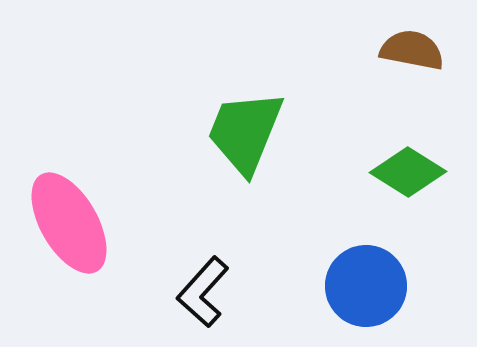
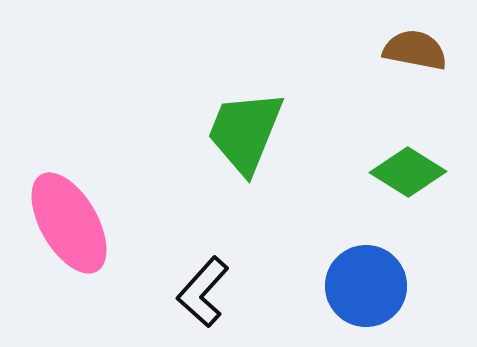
brown semicircle: moved 3 px right
